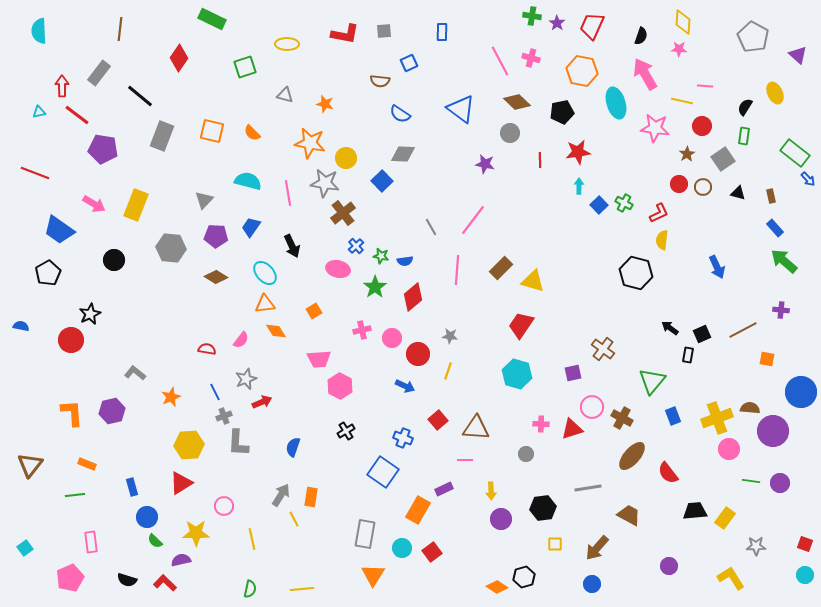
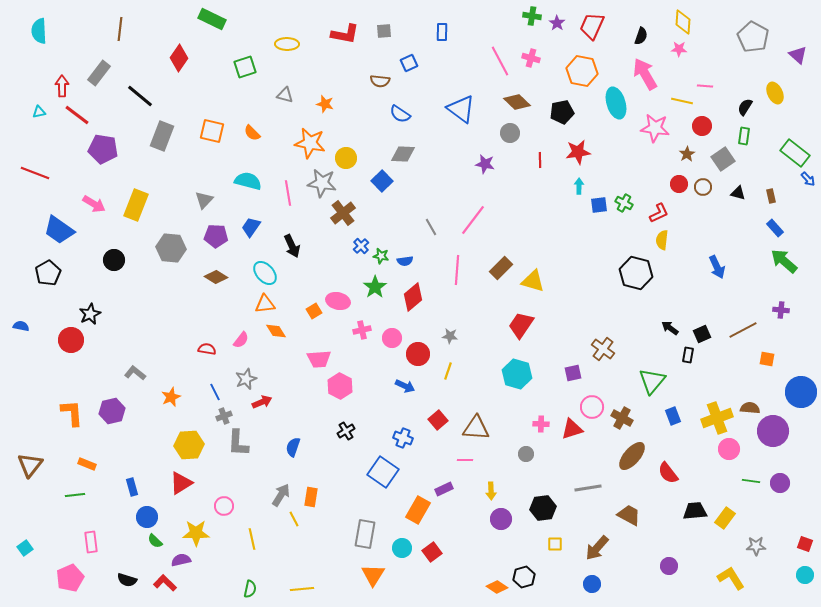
gray star at (325, 183): moved 3 px left
blue square at (599, 205): rotated 36 degrees clockwise
blue cross at (356, 246): moved 5 px right
pink ellipse at (338, 269): moved 32 px down
